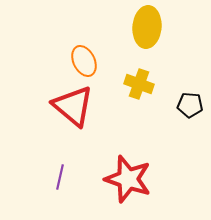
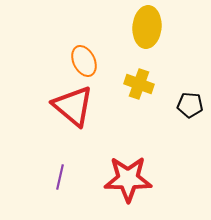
red star: rotated 18 degrees counterclockwise
